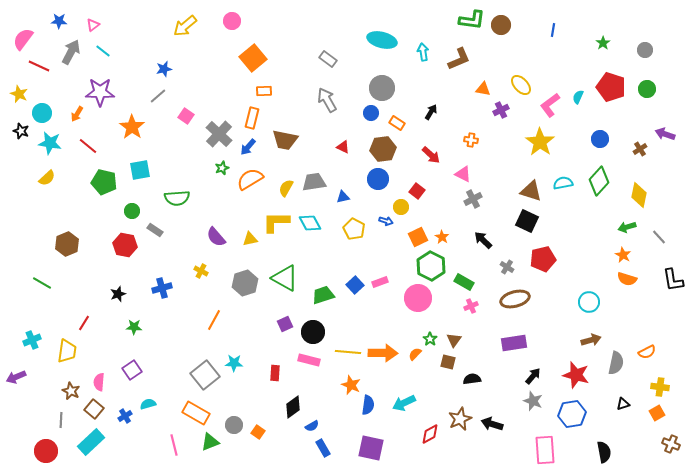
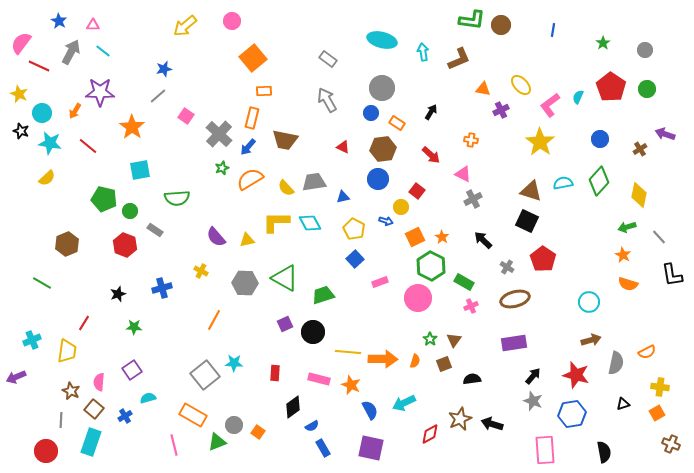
blue star at (59, 21): rotated 28 degrees clockwise
pink triangle at (93, 25): rotated 40 degrees clockwise
pink semicircle at (23, 39): moved 2 px left, 4 px down
red pentagon at (611, 87): rotated 16 degrees clockwise
orange arrow at (77, 114): moved 2 px left, 3 px up
green pentagon at (104, 182): moved 17 px down
yellow semicircle at (286, 188): rotated 72 degrees counterclockwise
green circle at (132, 211): moved 2 px left
orange square at (418, 237): moved 3 px left
yellow triangle at (250, 239): moved 3 px left, 1 px down
red hexagon at (125, 245): rotated 10 degrees clockwise
red pentagon at (543, 259): rotated 25 degrees counterclockwise
orange semicircle at (627, 279): moved 1 px right, 5 px down
black L-shape at (673, 280): moved 1 px left, 5 px up
gray hexagon at (245, 283): rotated 20 degrees clockwise
blue square at (355, 285): moved 26 px up
orange arrow at (383, 353): moved 6 px down
orange semicircle at (415, 354): moved 7 px down; rotated 152 degrees clockwise
pink rectangle at (309, 360): moved 10 px right, 19 px down
brown square at (448, 362): moved 4 px left, 2 px down; rotated 35 degrees counterclockwise
cyan semicircle at (148, 404): moved 6 px up
blue semicircle at (368, 405): moved 2 px right, 5 px down; rotated 36 degrees counterclockwise
orange rectangle at (196, 413): moved 3 px left, 2 px down
cyan rectangle at (91, 442): rotated 28 degrees counterclockwise
green triangle at (210, 442): moved 7 px right
